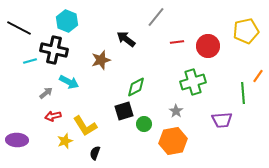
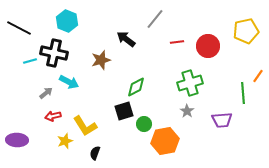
gray line: moved 1 px left, 2 px down
black cross: moved 3 px down
green cross: moved 3 px left, 1 px down
gray star: moved 11 px right
orange hexagon: moved 8 px left
